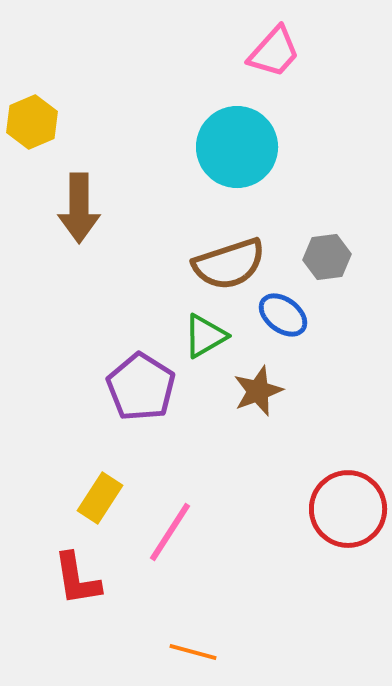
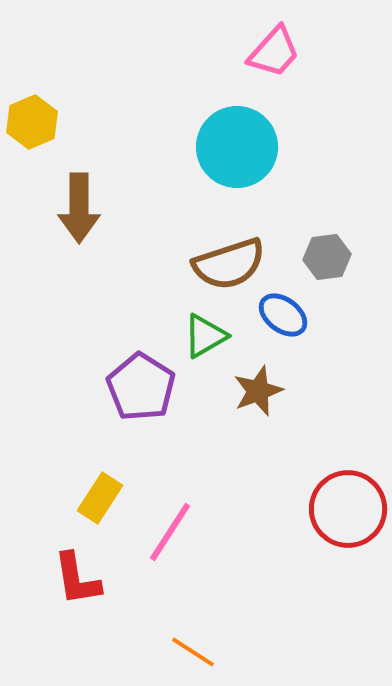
orange line: rotated 18 degrees clockwise
